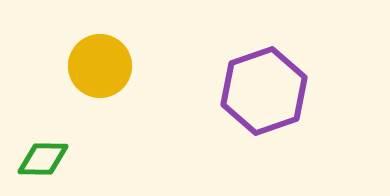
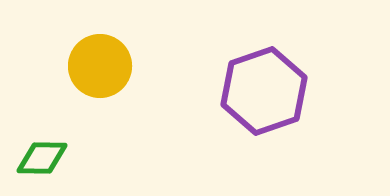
green diamond: moved 1 px left, 1 px up
